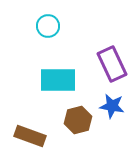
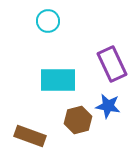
cyan circle: moved 5 px up
blue star: moved 4 px left
